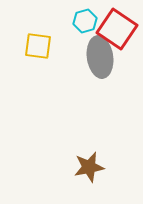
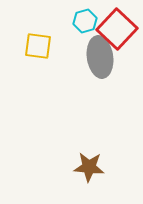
red square: rotated 9 degrees clockwise
brown star: rotated 16 degrees clockwise
